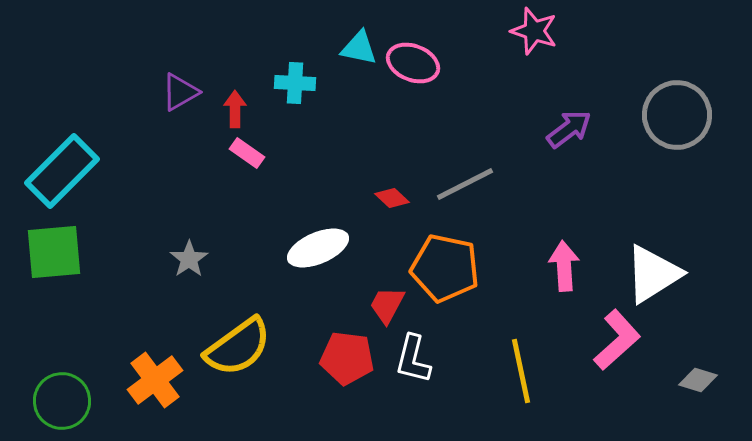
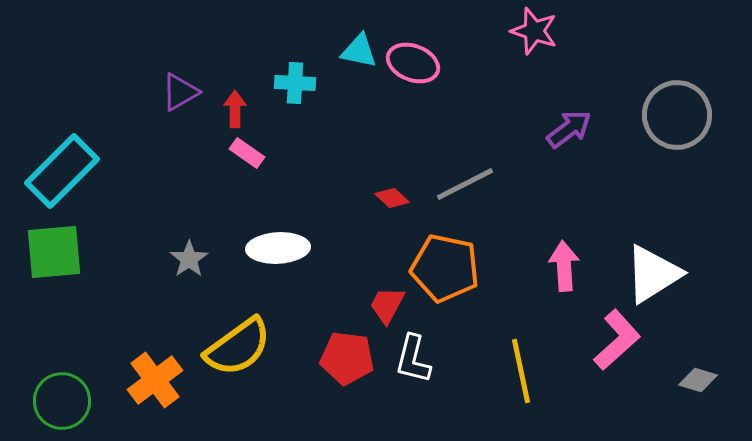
cyan triangle: moved 3 px down
white ellipse: moved 40 px left; rotated 20 degrees clockwise
